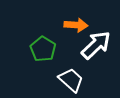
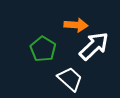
white arrow: moved 2 px left, 1 px down
white trapezoid: moved 1 px left, 1 px up
